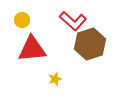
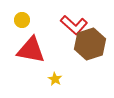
red L-shape: moved 1 px right, 4 px down
red triangle: moved 1 px left, 1 px down; rotated 16 degrees clockwise
yellow star: rotated 24 degrees counterclockwise
